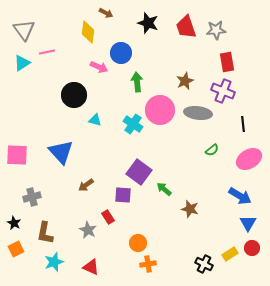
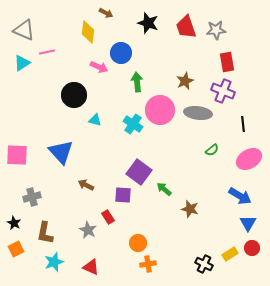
gray triangle at (24, 30): rotated 30 degrees counterclockwise
brown arrow at (86, 185): rotated 63 degrees clockwise
